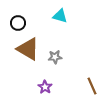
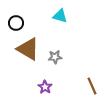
black circle: moved 2 px left
